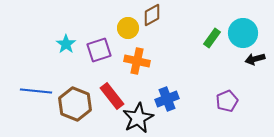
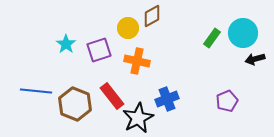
brown diamond: moved 1 px down
